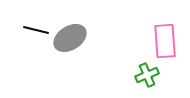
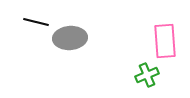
black line: moved 8 px up
gray ellipse: rotated 28 degrees clockwise
